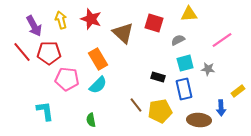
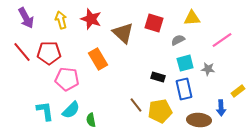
yellow triangle: moved 3 px right, 4 px down
purple arrow: moved 8 px left, 8 px up
cyan semicircle: moved 27 px left, 25 px down
